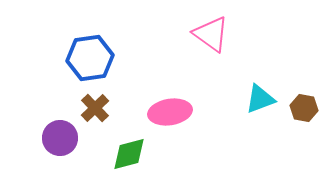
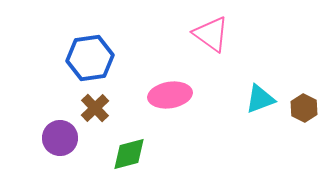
brown hexagon: rotated 16 degrees clockwise
pink ellipse: moved 17 px up
